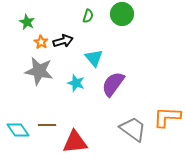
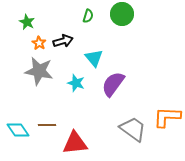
orange star: moved 2 px left, 1 px down
red triangle: moved 1 px down
